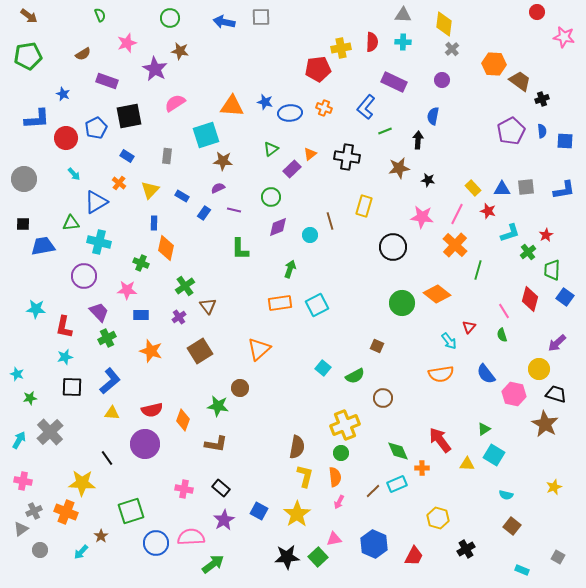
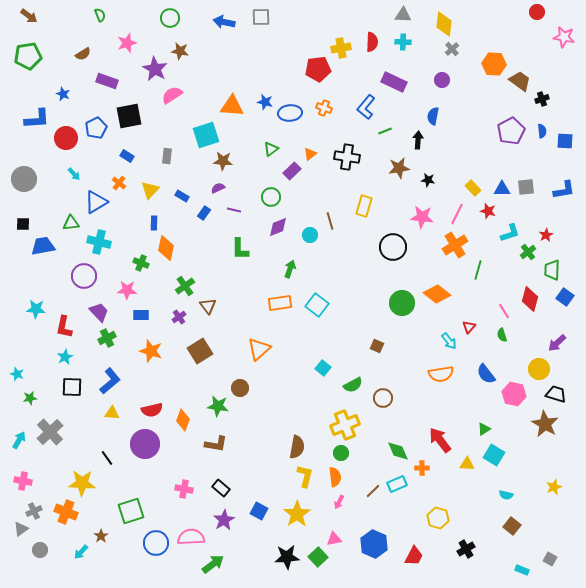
pink semicircle at (175, 103): moved 3 px left, 8 px up
purple rectangle at (292, 169): moved 2 px down
orange cross at (455, 245): rotated 15 degrees clockwise
cyan square at (317, 305): rotated 25 degrees counterclockwise
cyan star at (65, 357): rotated 14 degrees counterclockwise
green semicircle at (355, 376): moved 2 px left, 9 px down
gray square at (558, 557): moved 8 px left, 2 px down
